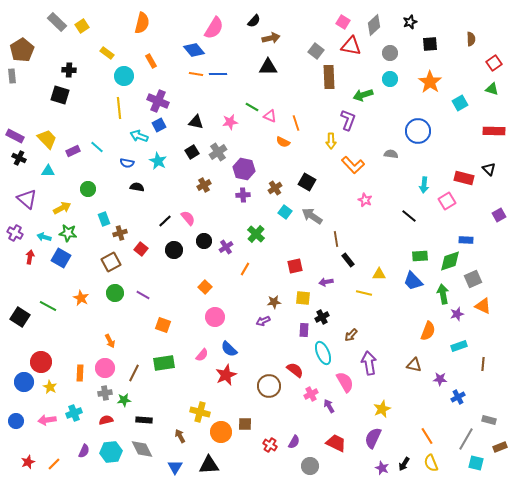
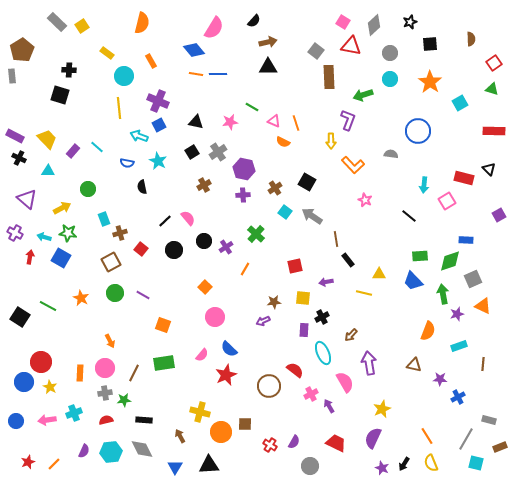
brown arrow at (271, 38): moved 3 px left, 4 px down
pink triangle at (270, 116): moved 4 px right, 5 px down
purple rectangle at (73, 151): rotated 24 degrees counterclockwise
black semicircle at (137, 187): moved 5 px right; rotated 112 degrees counterclockwise
